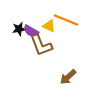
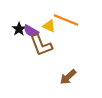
black star: rotated 24 degrees counterclockwise
